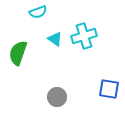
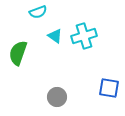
cyan triangle: moved 3 px up
blue square: moved 1 px up
